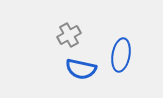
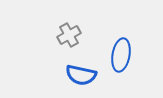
blue semicircle: moved 6 px down
